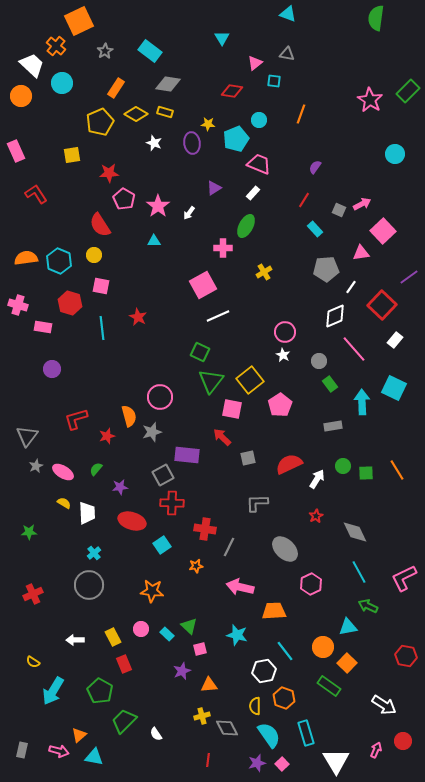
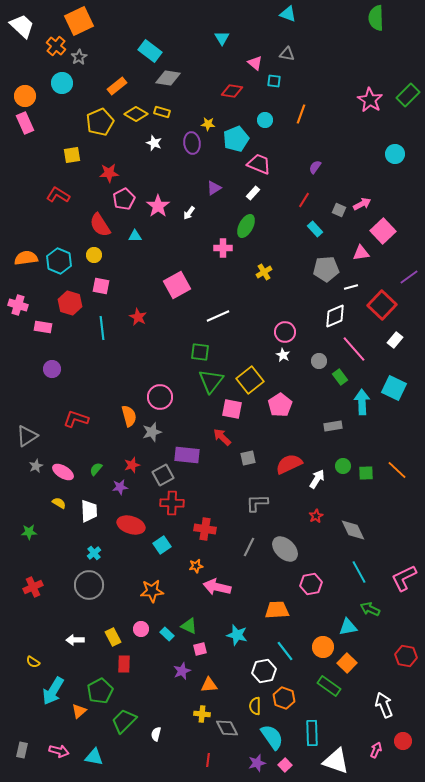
green semicircle at (376, 18): rotated 10 degrees counterclockwise
gray star at (105, 51): moved 26 px left, 6 px down
pink triangle at (255, 63): rotated 42 degrees counterclockwise
white trapezoid at (32, 65): moved 10 px left, 39 px up
gray diamond at (168, 84): moved 6 px up
orange rectangle at (116, 88): moved 1 px right, 2 px up; rotated 18 degrees clockwise
green rectangle at (408, 91): moved 4 px down
orange circle at (21, 96): moved 4 px right
yellow rectangle at (165, 112): moved 3 px left
cyan circle at (259, 120): moved 6 px right
pink rectangle at (16, 151): moved 9 px right, 28 px up
red L-shape at (36, 194): moved 22 px right, 1 px down; rotated 25 degrees counterclockwise
pink pentagon at (124, 199): rotated 15 degrees clockwise
cyan triangle at (154, 241): moved 19 px left, 5 px up
pink square at (203, 285): moved 26 px left
white line at (351, 287): rotated 40 degrees clockwise
green square at (200, 352): rotated 18 degrees counterclockwise
green rectangle at (330, 384): moved 10 px right, 7 px up
red L-shape at (76, 419): rotated 35 degrees clockwise
gray triangle at (27, 436): rotated 20 degrees clockwise
red star at (107, 436): moved 25 px right, 29 px down
orange line at (397, 470): rotated 15 degrees counterclockwise
yellow semicircle at (64, 503): moved 5 px left
white trapezoid at (87, 513): moved 2 px right, 2 px up
red ellipse at (132, 521): moved 1 px left, 4 px down
gray diamond at (355, 532): moved 2 px left, 2 px up
gray line at (229, 547): moved 20 px right
pink hexagon at (311, 584): rotated 15 degrees clockwise
pink arrow at (240, 587): moved 23 px left
orange star at (152, 591): rotated 10 degrees counterclockwise
red cross at (33, 594): moved 7 px up
green arrow at (368, 606): moved 2 px right, 3 px down
orange trapezoid at (274, 611): moved 3 px right, 1 px up
green triangle at (189, 626): rotated 18 degrees counterclockwise
red rectangle at (124, 664): rotated 24 degrees clockwise
green pentagon at (100, 691): rotated 15 degrees clockwise
white arrow at (384, 705): rotated 145 degrees counterclockwise
yellow cross at (202, 716): moved 2 px up; rotated 21 degrees clockwise
cyan rectangle at (306, 733): moved 6 px right; rotated 15 degrees clockwise
white semicircle at (156, 734): rotated 48 degrees clockwise
orange triangle at (79, 735): moved 24 px up
cyan semicircle at (269, 735): moved 3 px right, 2 px down
white triangle at (336, 761): rotated 40 degrees counterclockwise
pink square at (282, 764): moved 3 px right, 1 px down
